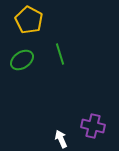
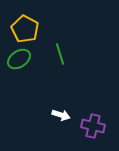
yellow pentagon: moved 4 px left, 9 px down
green ellipse: moved 3 px left, 1 px up
white arrow: moved 24 px up; rotated 132 degrees clockwise
